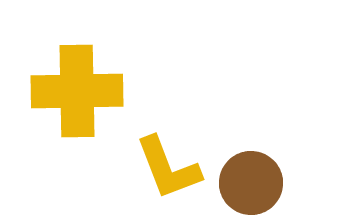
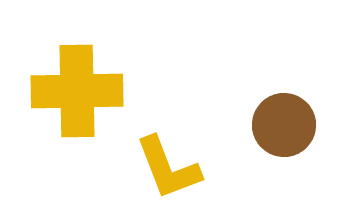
brown circle: moved 33 px right, 58 px up
